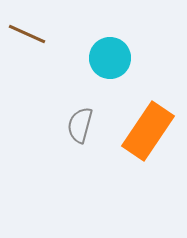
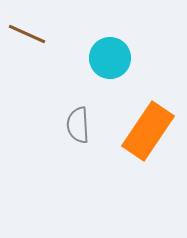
gray semicircle: moved 2 px left; rotated 18 degrees counterclockwise
